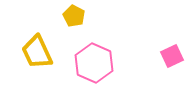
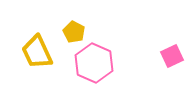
yellow pentagon: moved 16 px down
